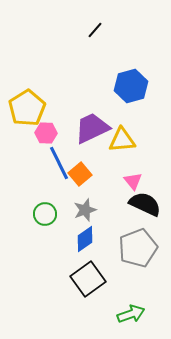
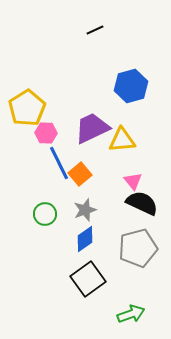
black line: rotated 24 degrees clockwise
black semicircle: moved 3 px left, 1 px up
gray pentagon: rotated 6 degrees clockwise
